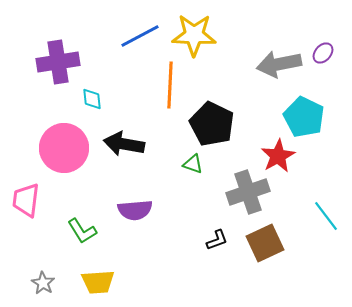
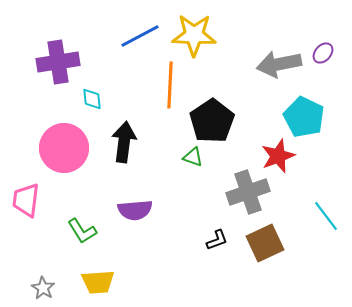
black pentagon: moved 3 px up; rotated 12 degrees clockwise
black arrow: moved 2 px up; rotated 87 degrees clockwise
red star: rotated 8 degrees clockwise
green triangle: moved 7 px up
gray star: moved 5 px down
